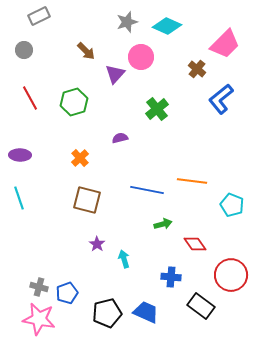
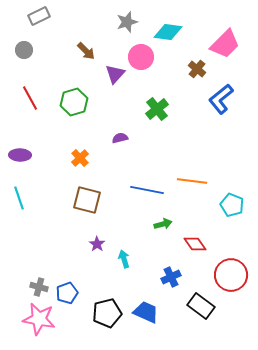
cyan diamond: moved 1 px right, 6 px down; rotated 16 degrees counterclockwise
blue cross: rotated 30 degrees counterclockwise
